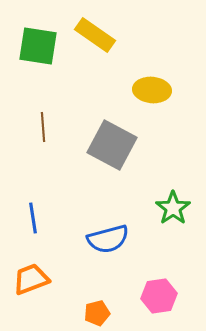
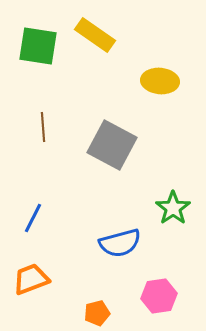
yellow ellipse: moved 8 px right, 9 px up
blue line: rotated 36 degrees clockwise
blue semicircle: moved 12 px right, 4 px down
